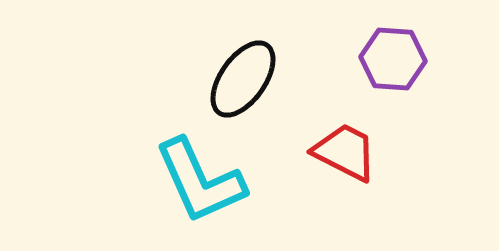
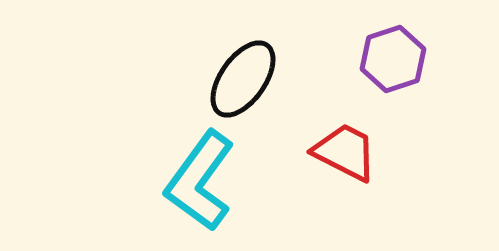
purple hexagon: rotated 22 degrees counterclockwise
cyan L-shape: rotated 60 degrees clockwise
